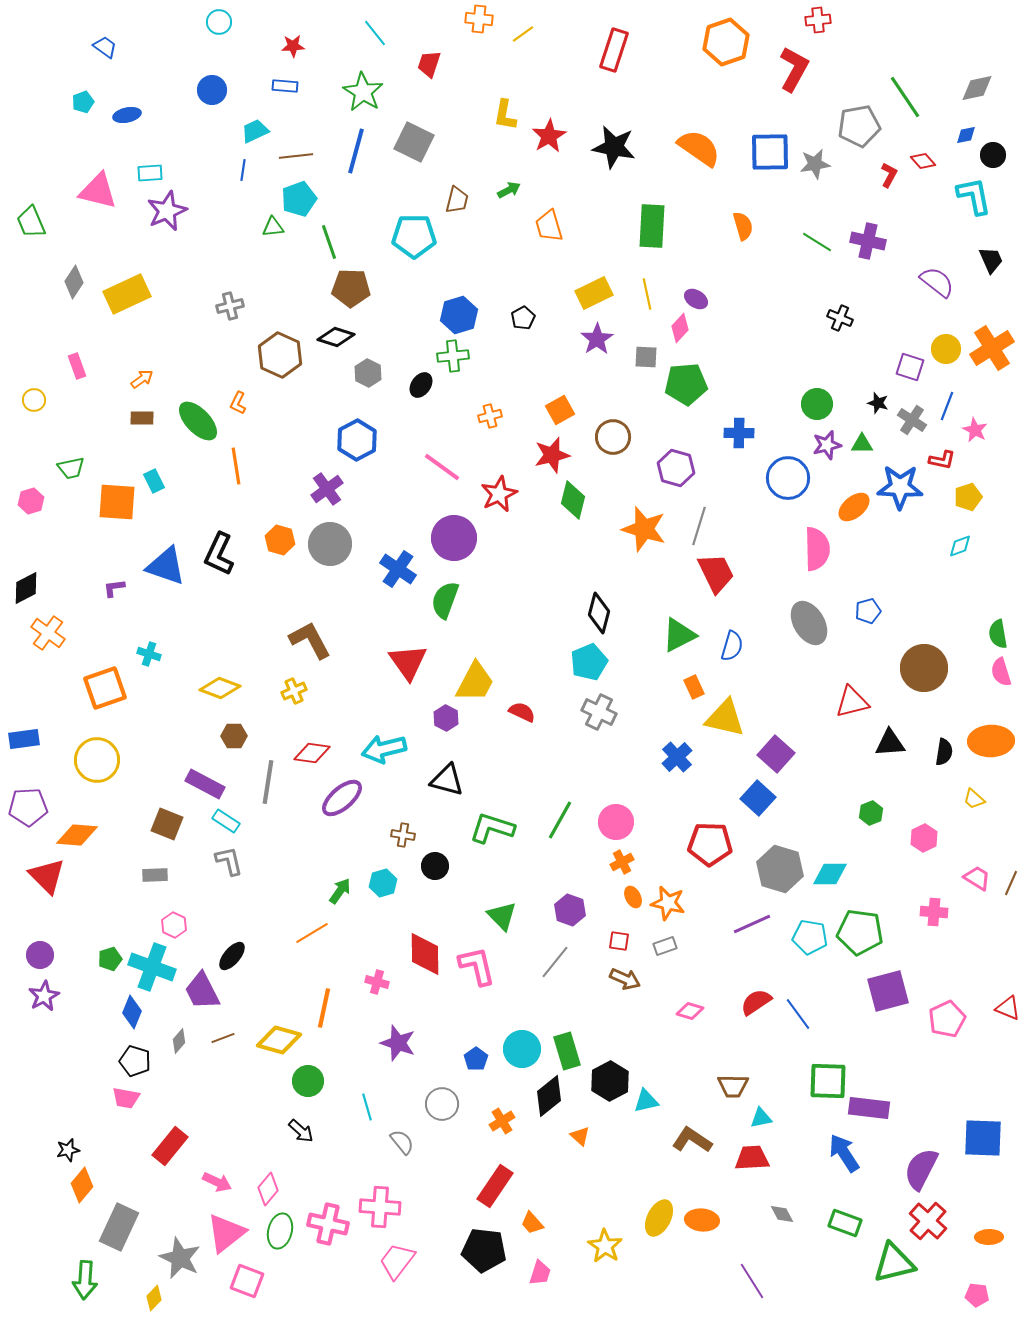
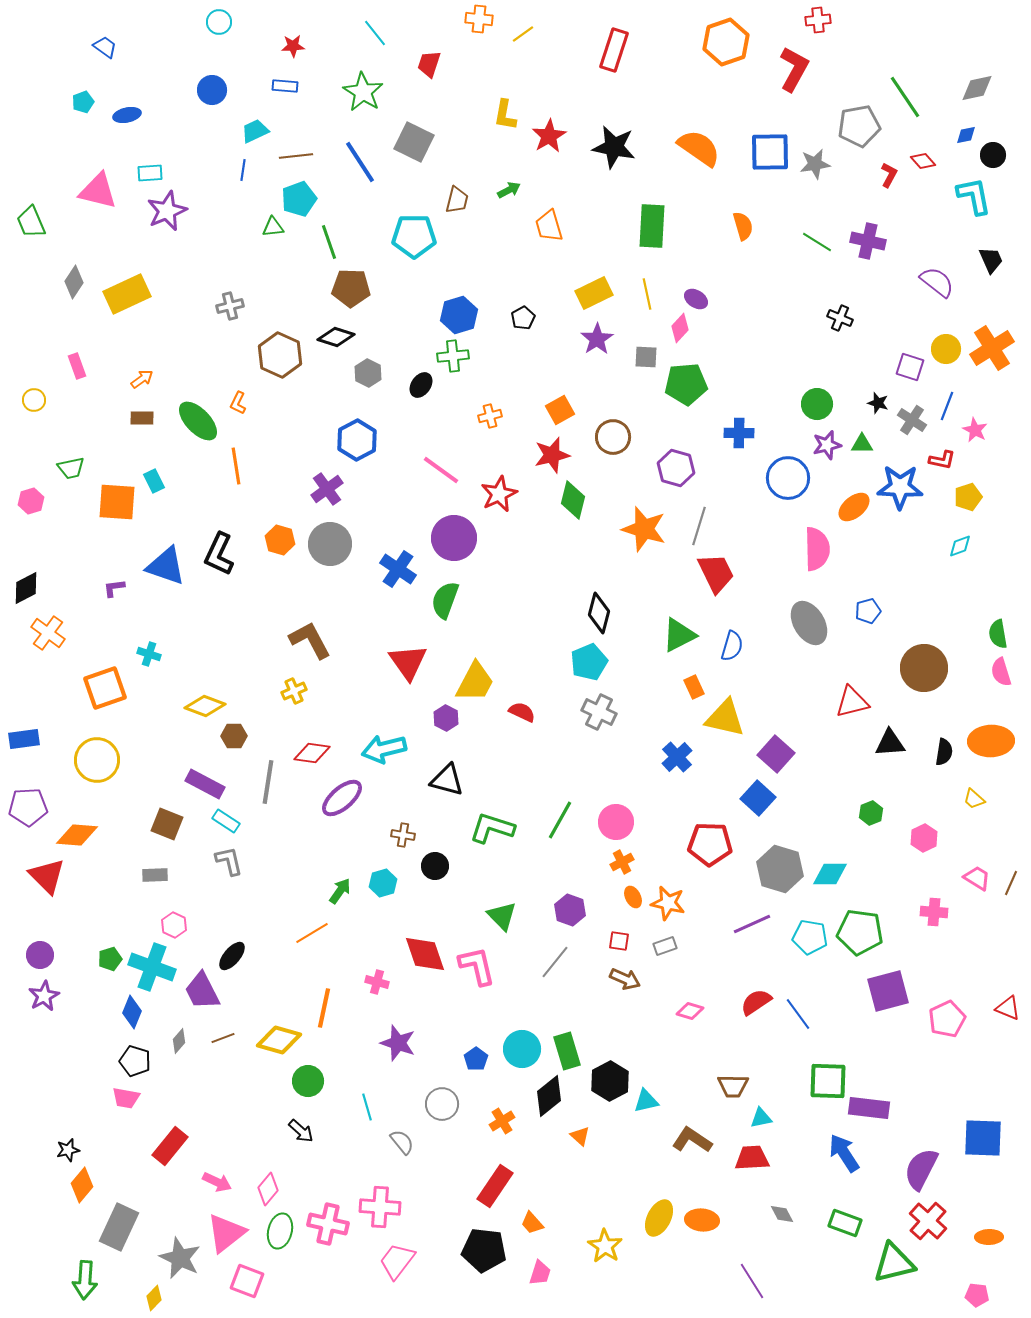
blue line at (356, 151): moved 4 px right, 11 px down; rotated 48 degrees counterclockwise
pink line at (442, 467): moved 1 px left, 3 px down
yellow diamond at (220, 688): moved 15 px left, 18 px down
red diamond at (425, 954): rotated 18 degrees counterclockwise
